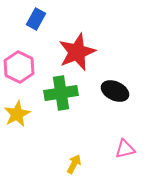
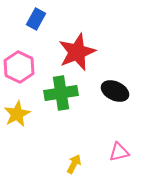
pink triangle: moved 6 px left, 3 px down
